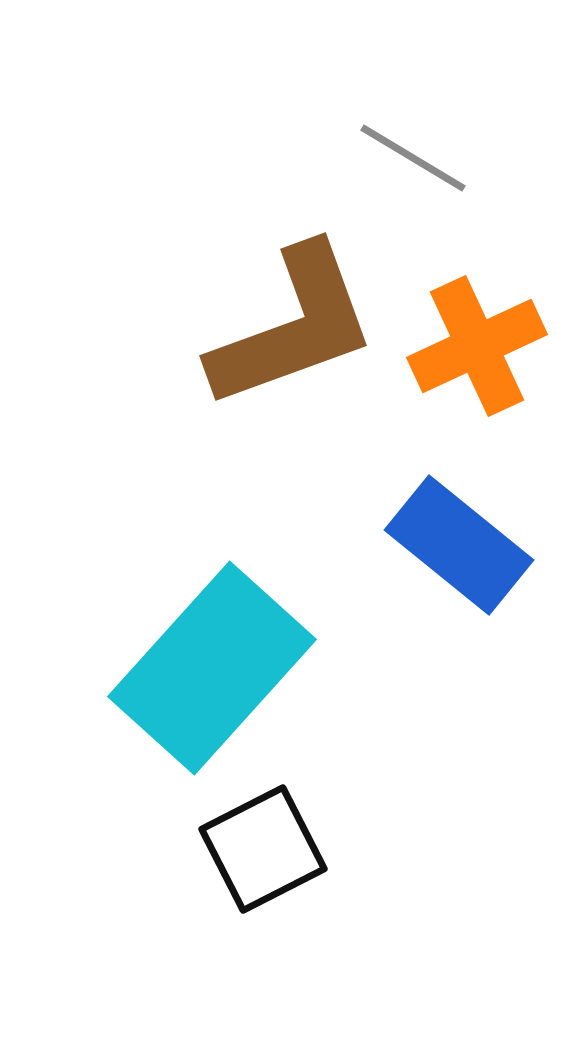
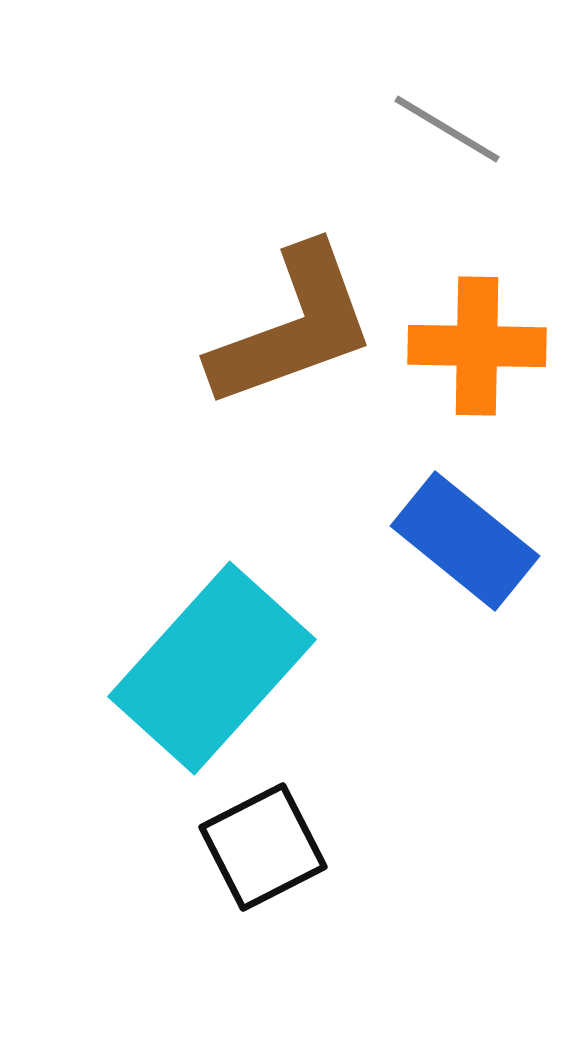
gray line: moved 34 px right, 29 px up
orange cross: rotated 26 degrees clockwise
blue rectangle: moved 6 px right, 4 px up
black square: moved 2 px up
